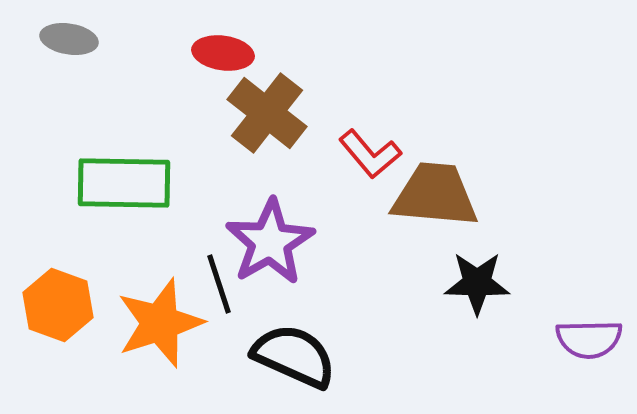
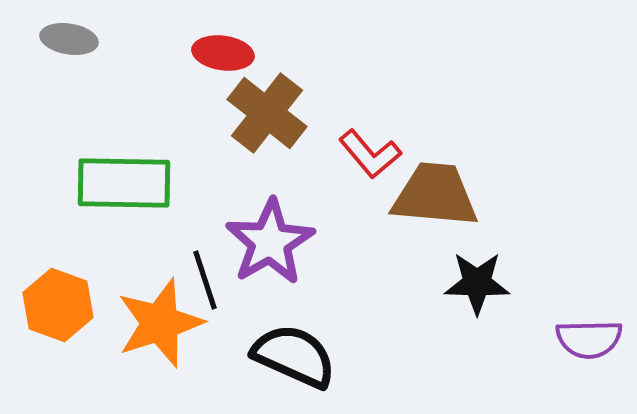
black line: moved 14 px left, 4 px up
